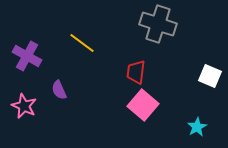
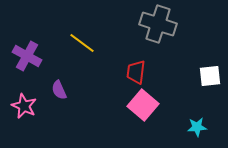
white square: rotated 30 degrees counterclockwise
cyan star: rotated 24 degrees clockwise
